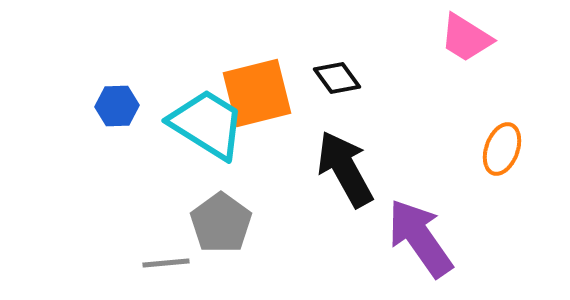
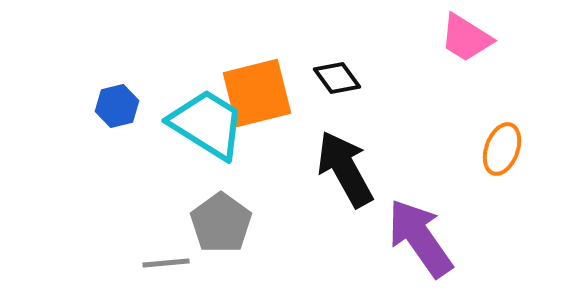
blue hexagon: rotated 12 degrees counterclockwise
